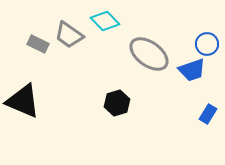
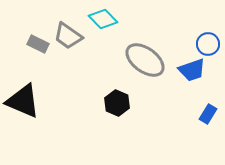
cyan diamond: moved 2 px left, 2 px up
gray trapezoid: moved 1 px left, 1 px down
blue circle: moved 1 px right
gray ellipse: moved 4 px left, 6 px down
black hexagon: rotated 20 degrees counterclockwise
